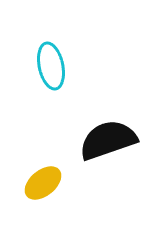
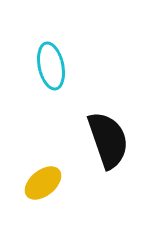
black semicircle: rotated 90 degrees clockwise
